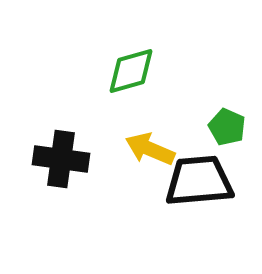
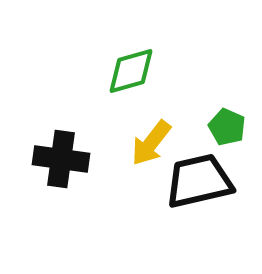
yellow arrow: moved 1 px right, 6 px up; rotated 75 degrees counterclockwise
black trapezoid: rotated 8 degrees counterclockwise
